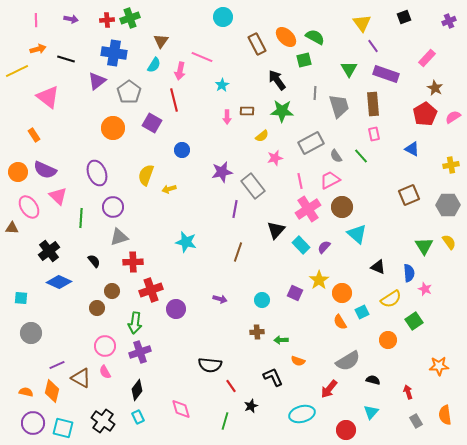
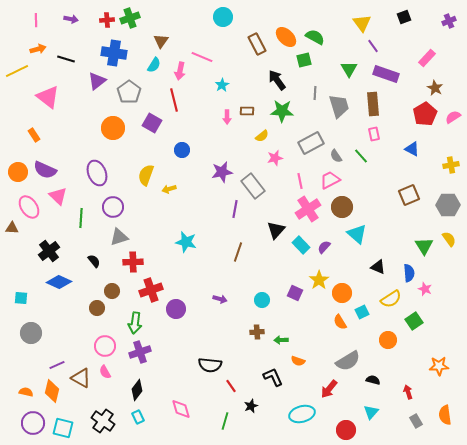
yellow semicircle at (449, 242): moved 3 px up
